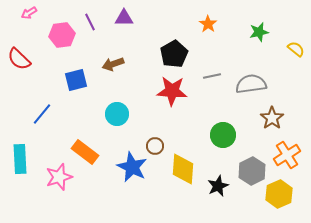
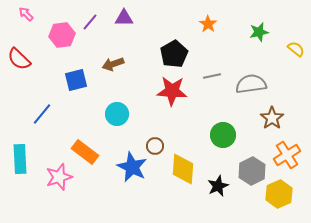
pink arrow: moved 3 px left, 1 px down; rotated 77 degrees clockwise
purple line: rotated 66 degrees clockwise
